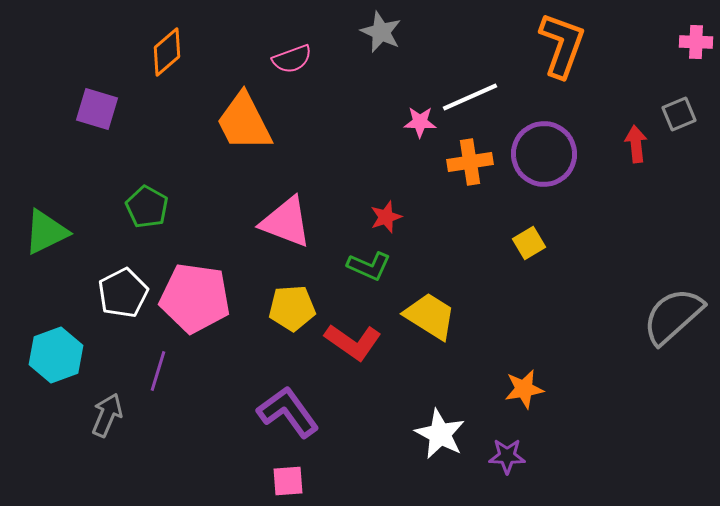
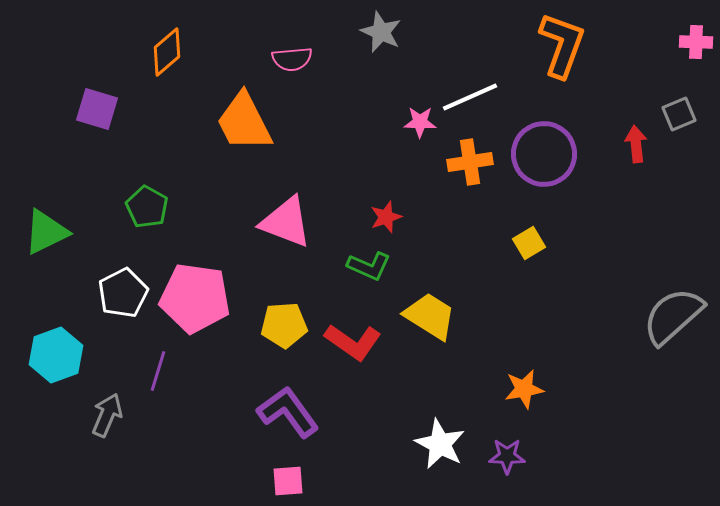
pink semicircle: rotated 15 degrees clockwise
yellow pentagon: moved 8 px left, 17 px down
white star: moved 10 px down
